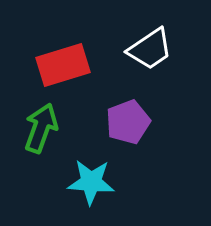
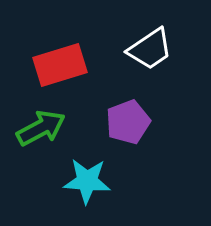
red rectangle: moved 3 px left
green arrow: rotated 42 degrees clockwise
cyan star: moved 4 px left, 1 px up
